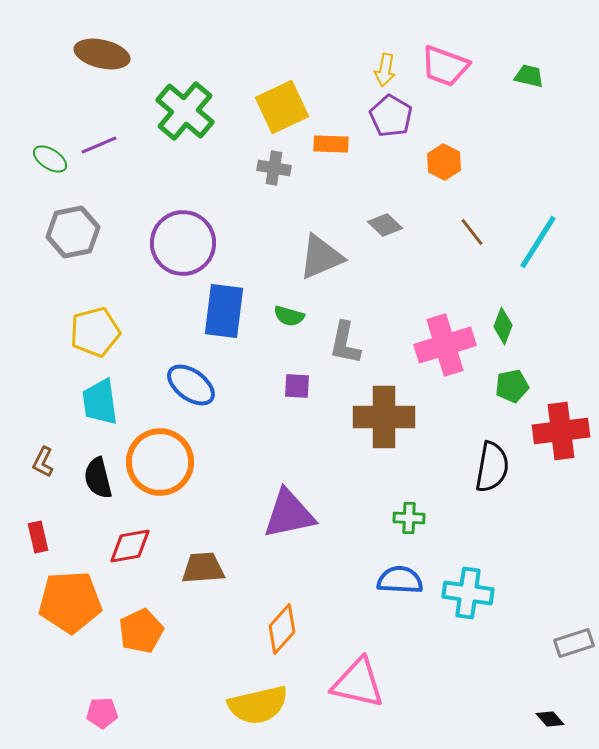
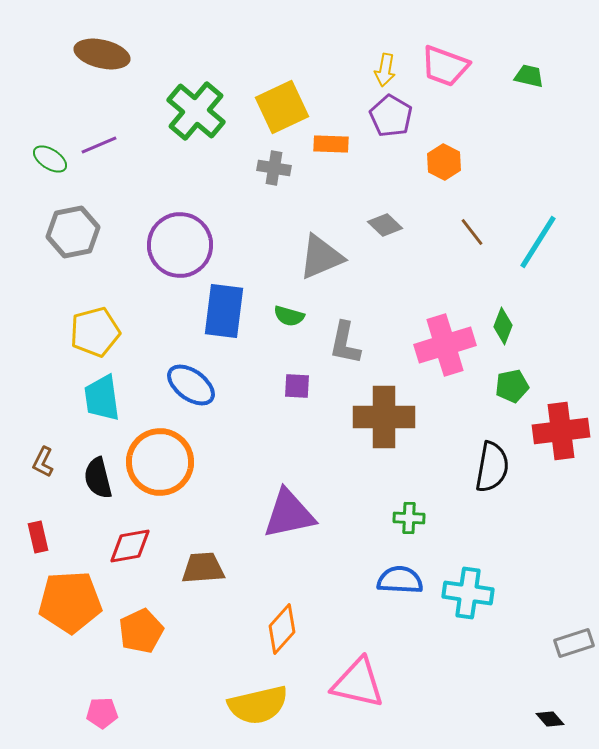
green cross at (185, 111): moved 11 px right
purple circle at (183, 243): moved 3 px left, 2 px down
cyan trapezoid at (100, 402): moved 2 px right, 4 px up
